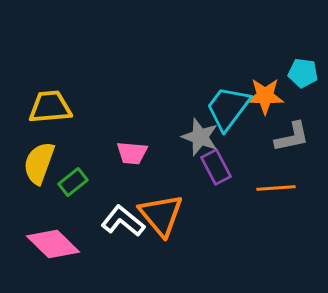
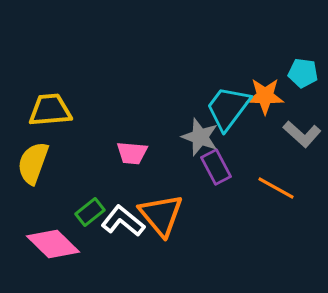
yellow trapezoid: moved 3 px down
gray L-shape: moved 10 px right, 3 px up; rotated 54 degrees clockwise
yellow semicircle: moved 6 px left
green rectangle: moved 17 px right, 30 px down
orange line: rotated 33 degrees clockwise
